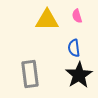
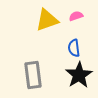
pink semicircle: moved 1 px left; rotated 88 degrees clockwise
yellow triangle: rotated 20 degrees counterclockwise
gray rectangle: moved 3 px right, 1 px down
